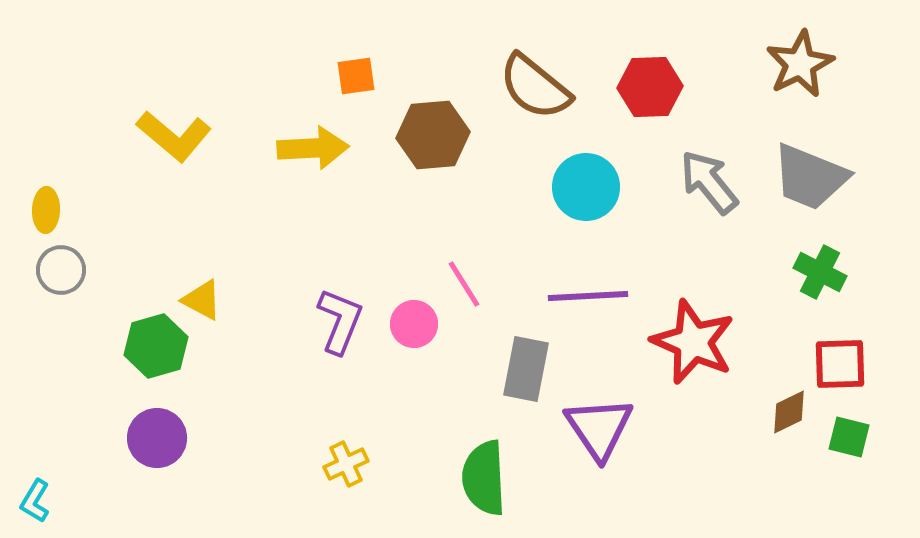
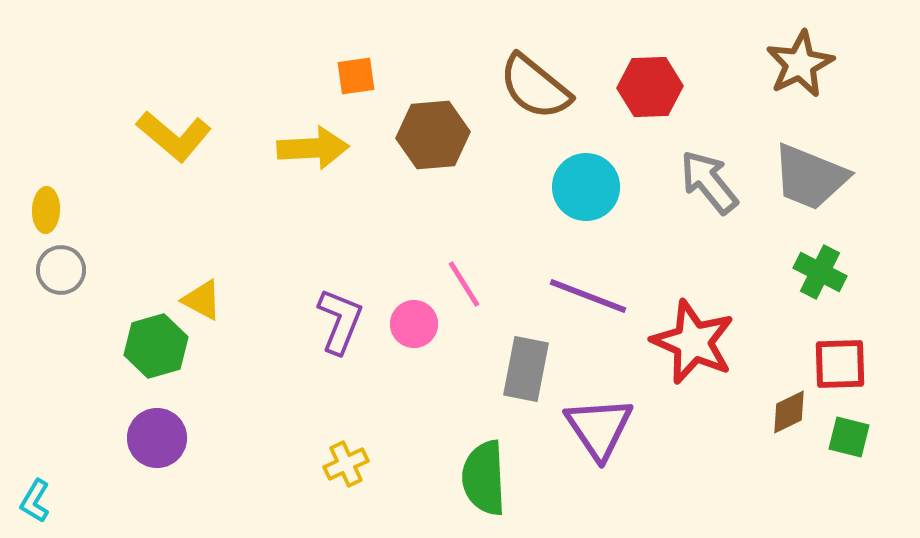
purple line: rotated 24 degrees clockwise
